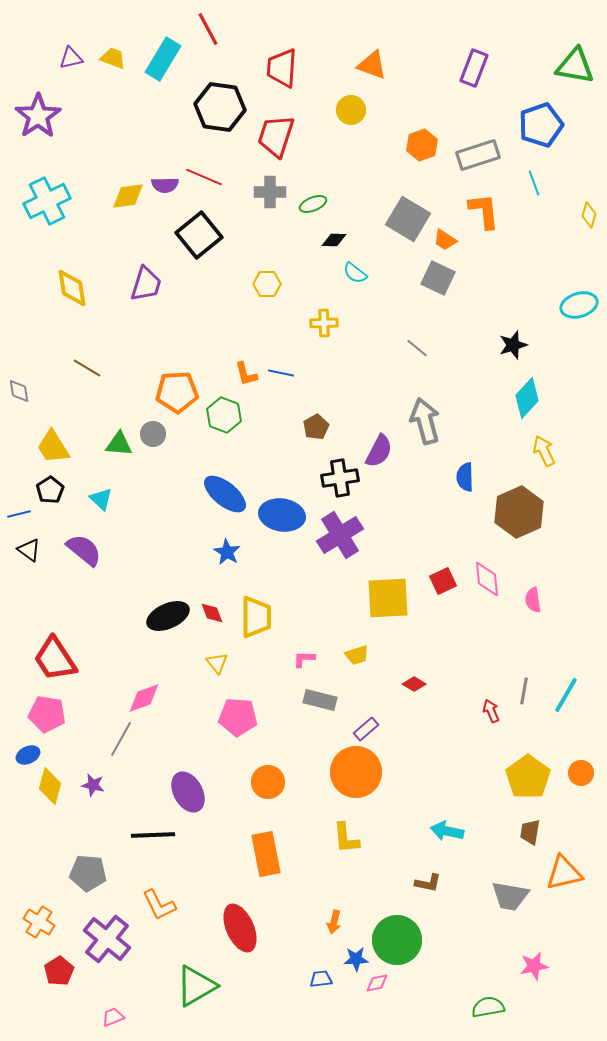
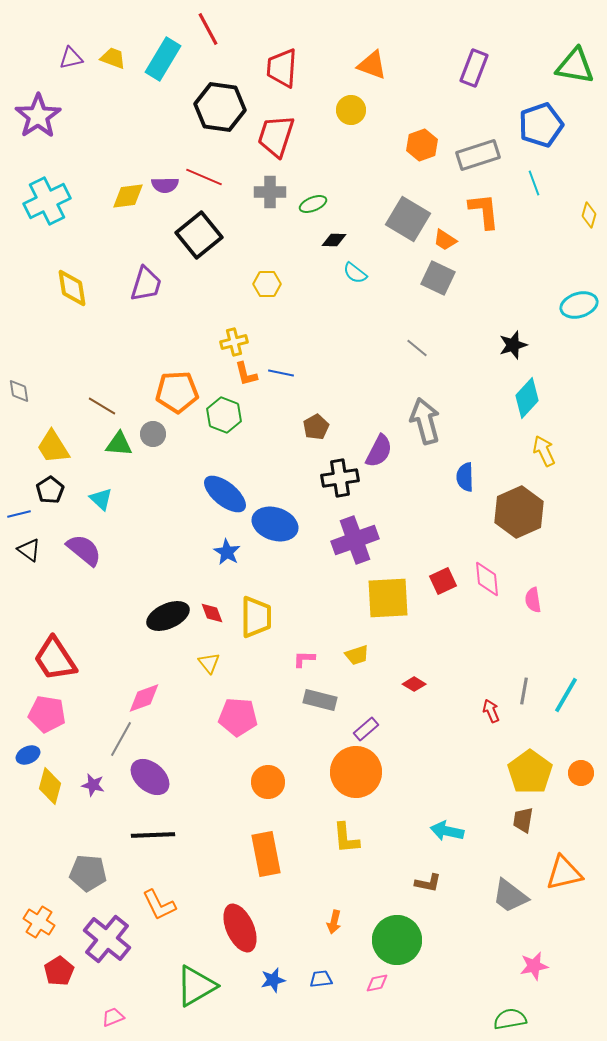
yellow cross at (324, 323): moved 90 px left, 19 px down; rotated 12 degrees counterclockwise
brown line at (87, 368): moved 15 px right, 38 px down
blue ellipse at (282, 515): moved 7 px left, 9 px down; rotated 9 degrees clockwise
purple cross at (340, 535): moved 15 px right, 5 px down; rotated 12 degrees clockwise
yellow triangle at (217, 663): moved 8 px left
yellow pentagon at (528, 777): moved 2 px right, 5 px up
purple ellipse at (188, 792): moved 38 px left, 15 px up; rotated 21 degrees counterclockwise
brown trapezoid at (530, 832): moved 7 px left, 12 px up
gray trapezoid at (510, 896): rotated 27 degrees clockwise
blue star at (356, 959): moved 83 px left, 21 px down; rotated 10 degrees counterclockwise
green semicircle at (488, 1007): moved 22 px right, 12 px down
